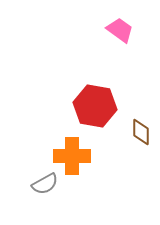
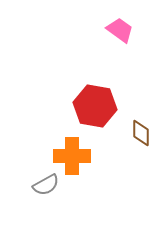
brown diamond: moved 1 px down
gray semicircle: moved 1 px right, 1 px down
